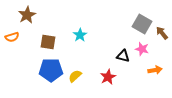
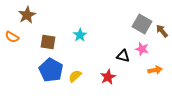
brown arrow: moved 2 px up
orange semicircle: rotated 48 degrees clockwise
blue pentagon: rotated 30 degrees clockwise
